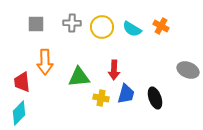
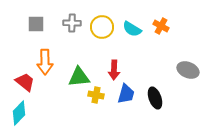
red trapezoid: moved 3 px right; rotated 135 degrees clockwise
yellow cross: moved 5 px left, 3 px up
